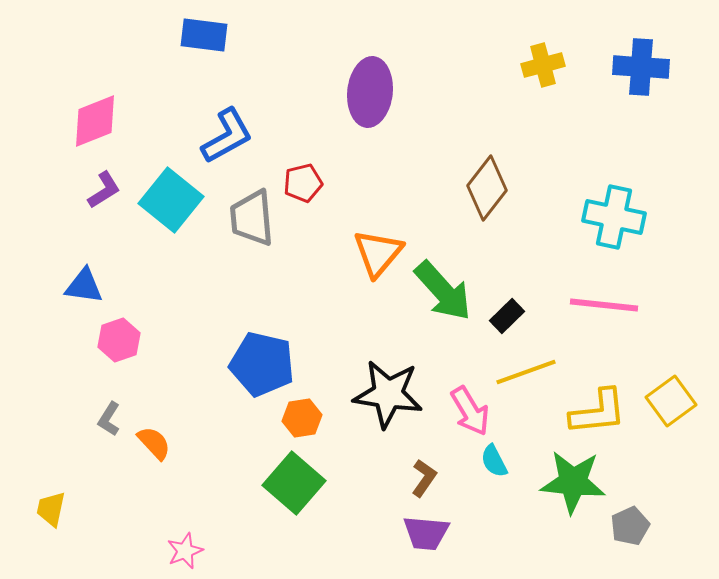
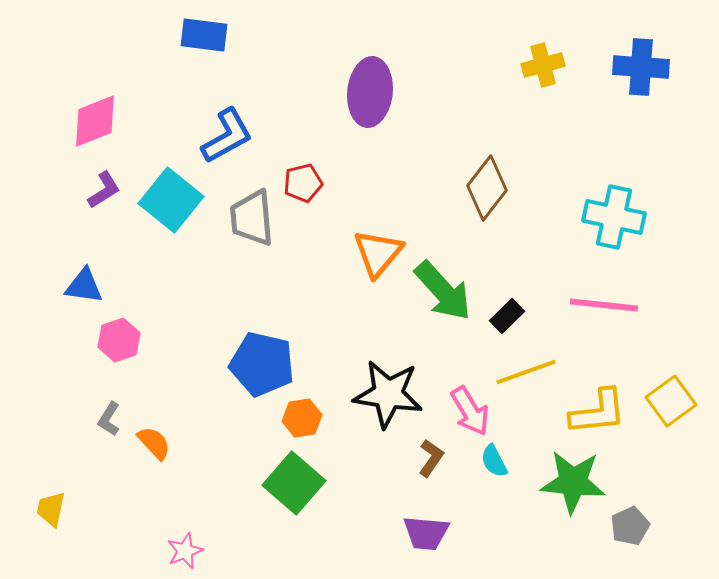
brown L-shape: moved 7 px right, 20 px up
